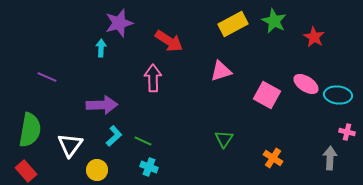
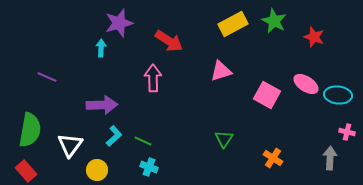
red star: rotated 10 degrees counterclockwise
